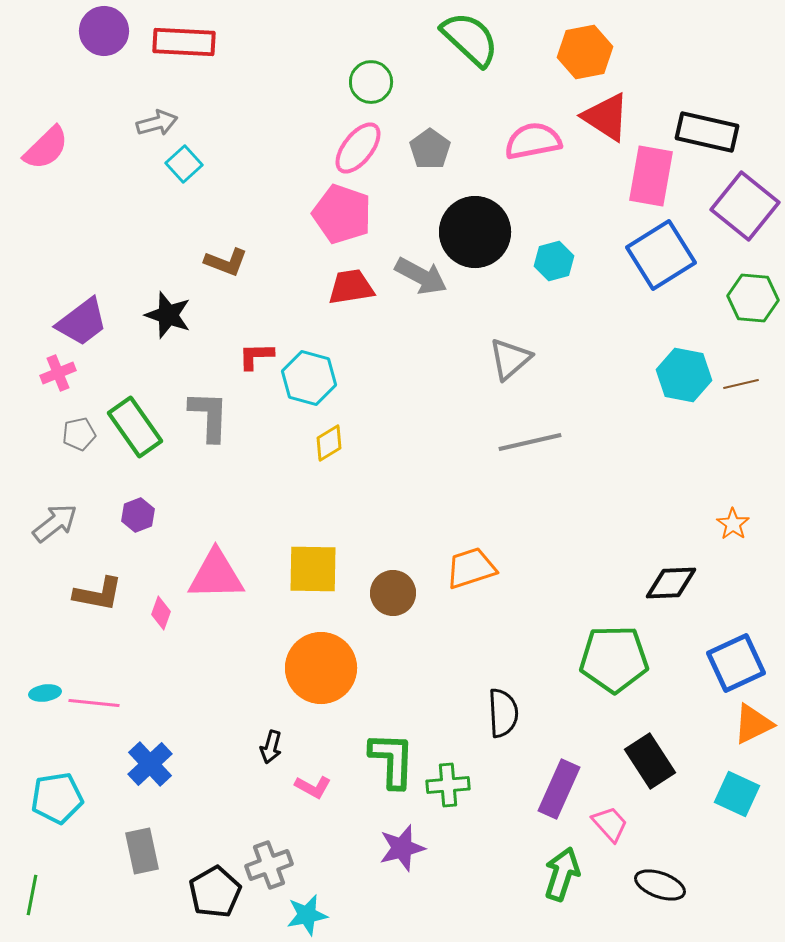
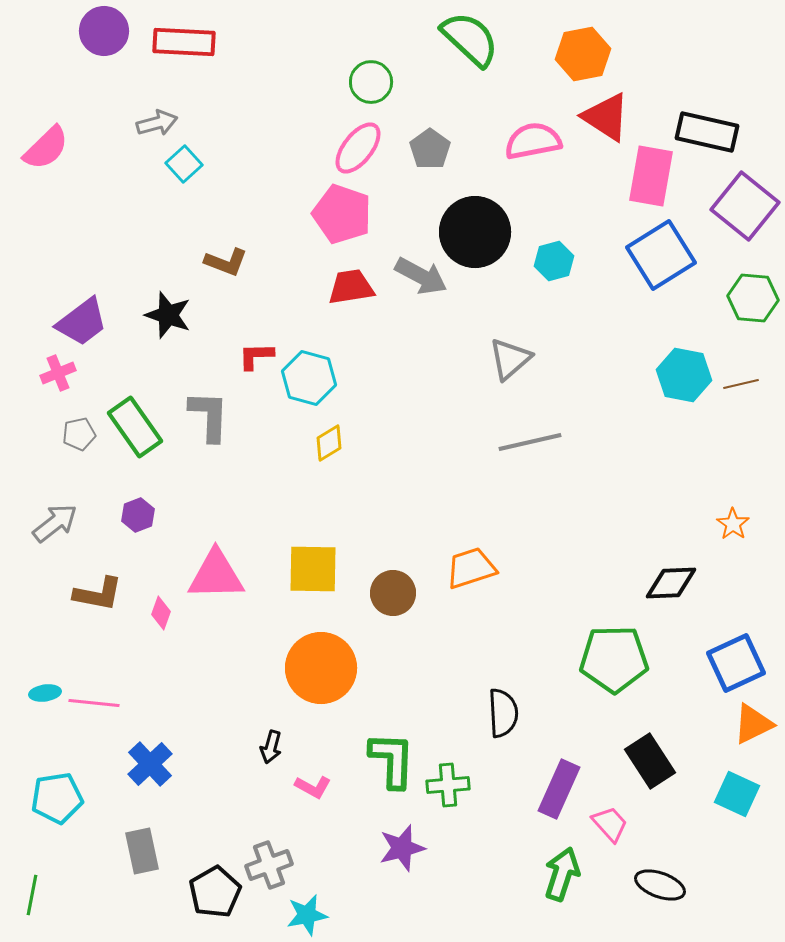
orange hexagon at (585, 52): moved 2 px left, 2 px down
